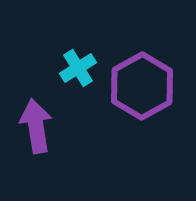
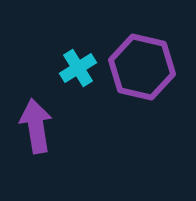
purple hexagon: moved 19 px up; rotated 18 degrees counterclockwise
